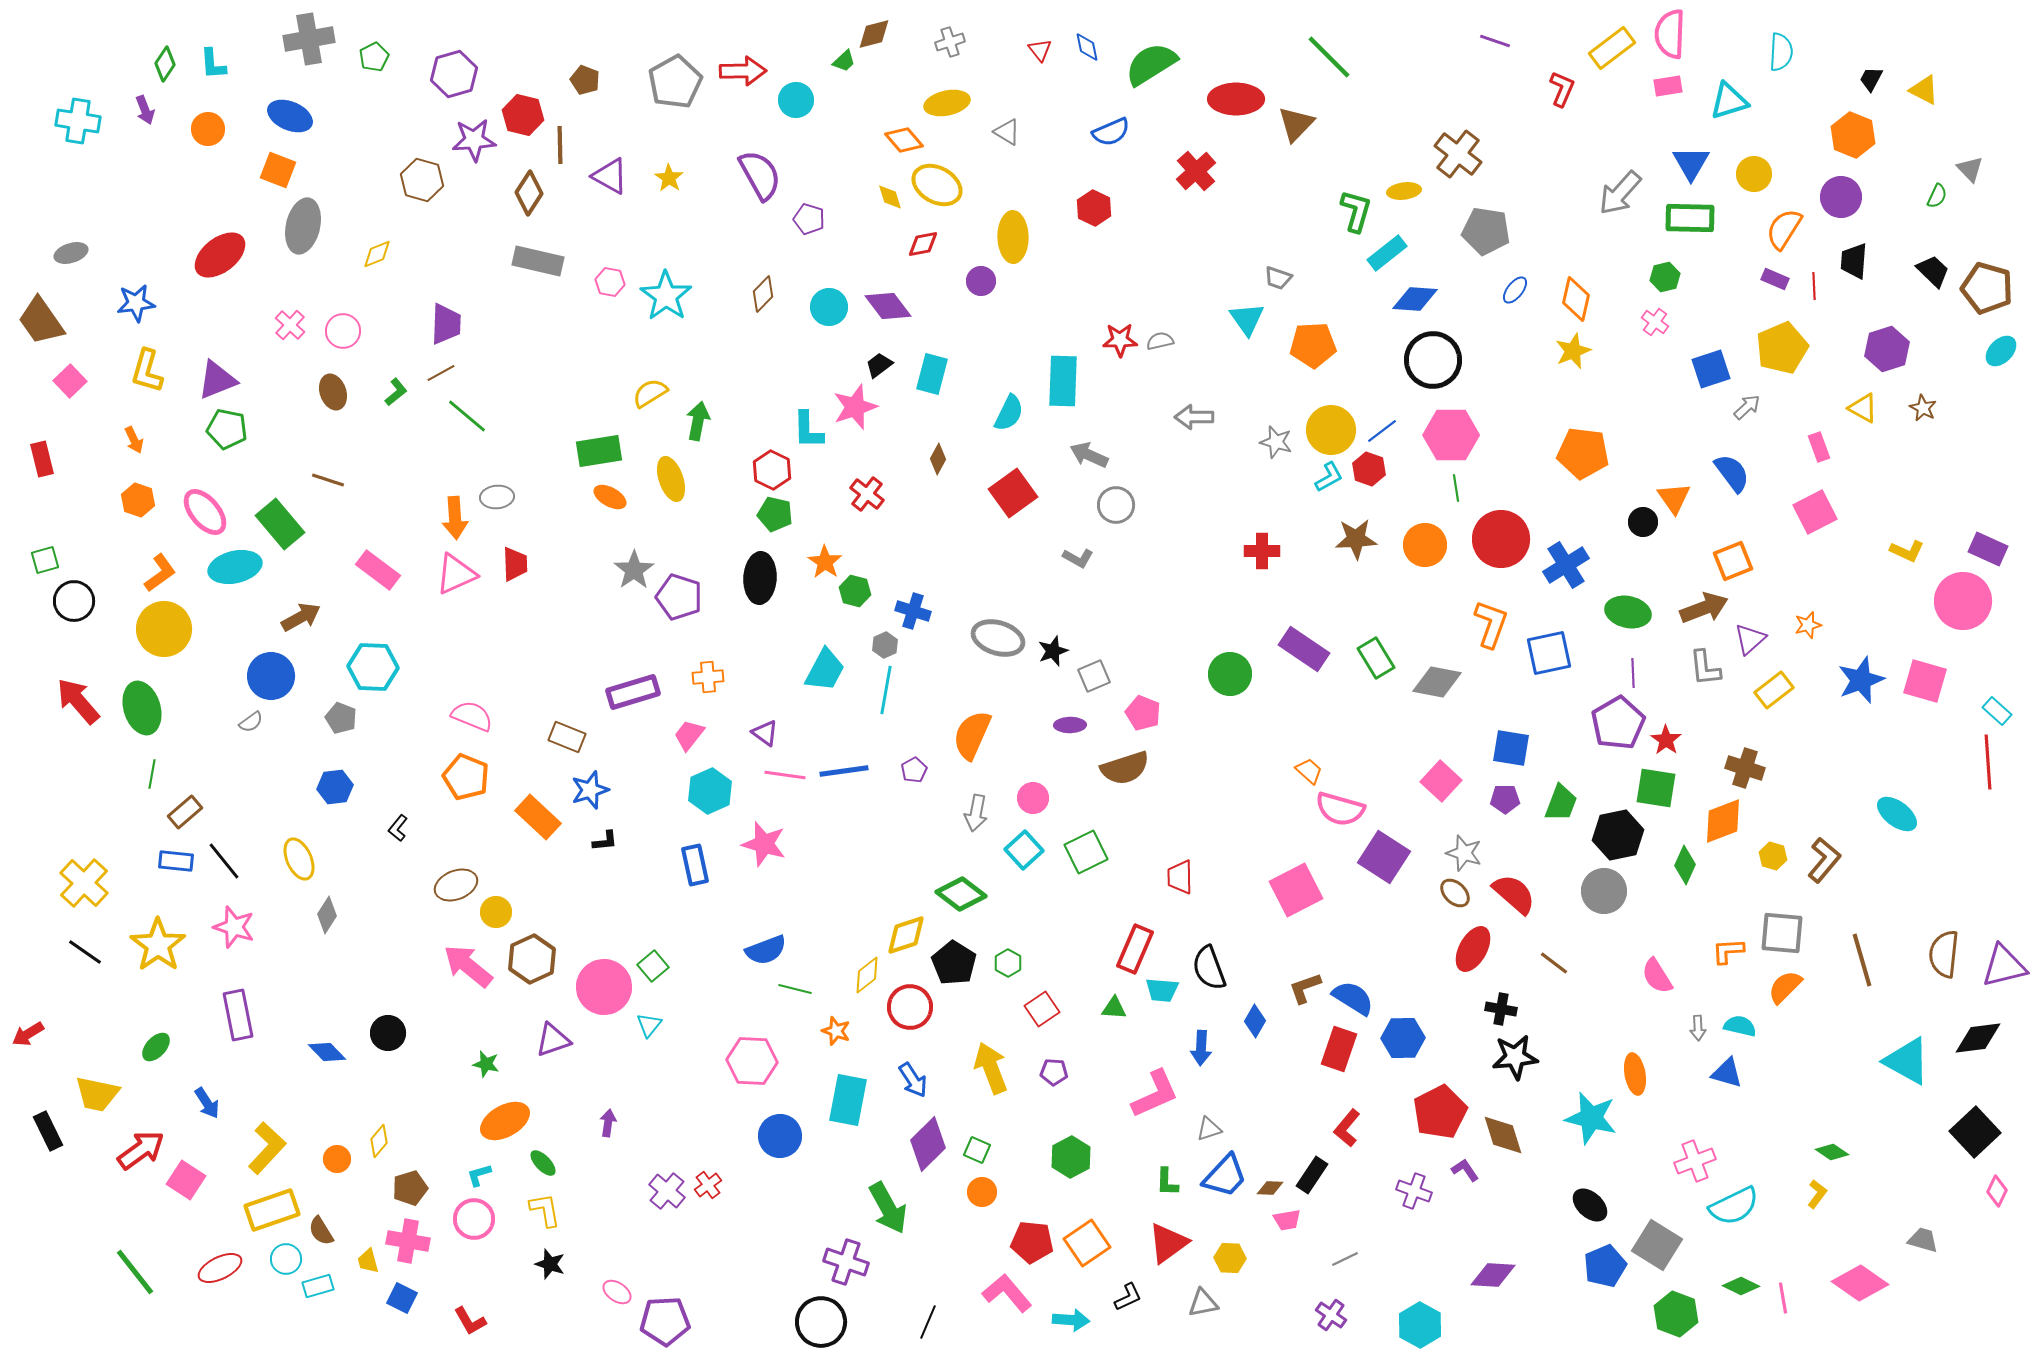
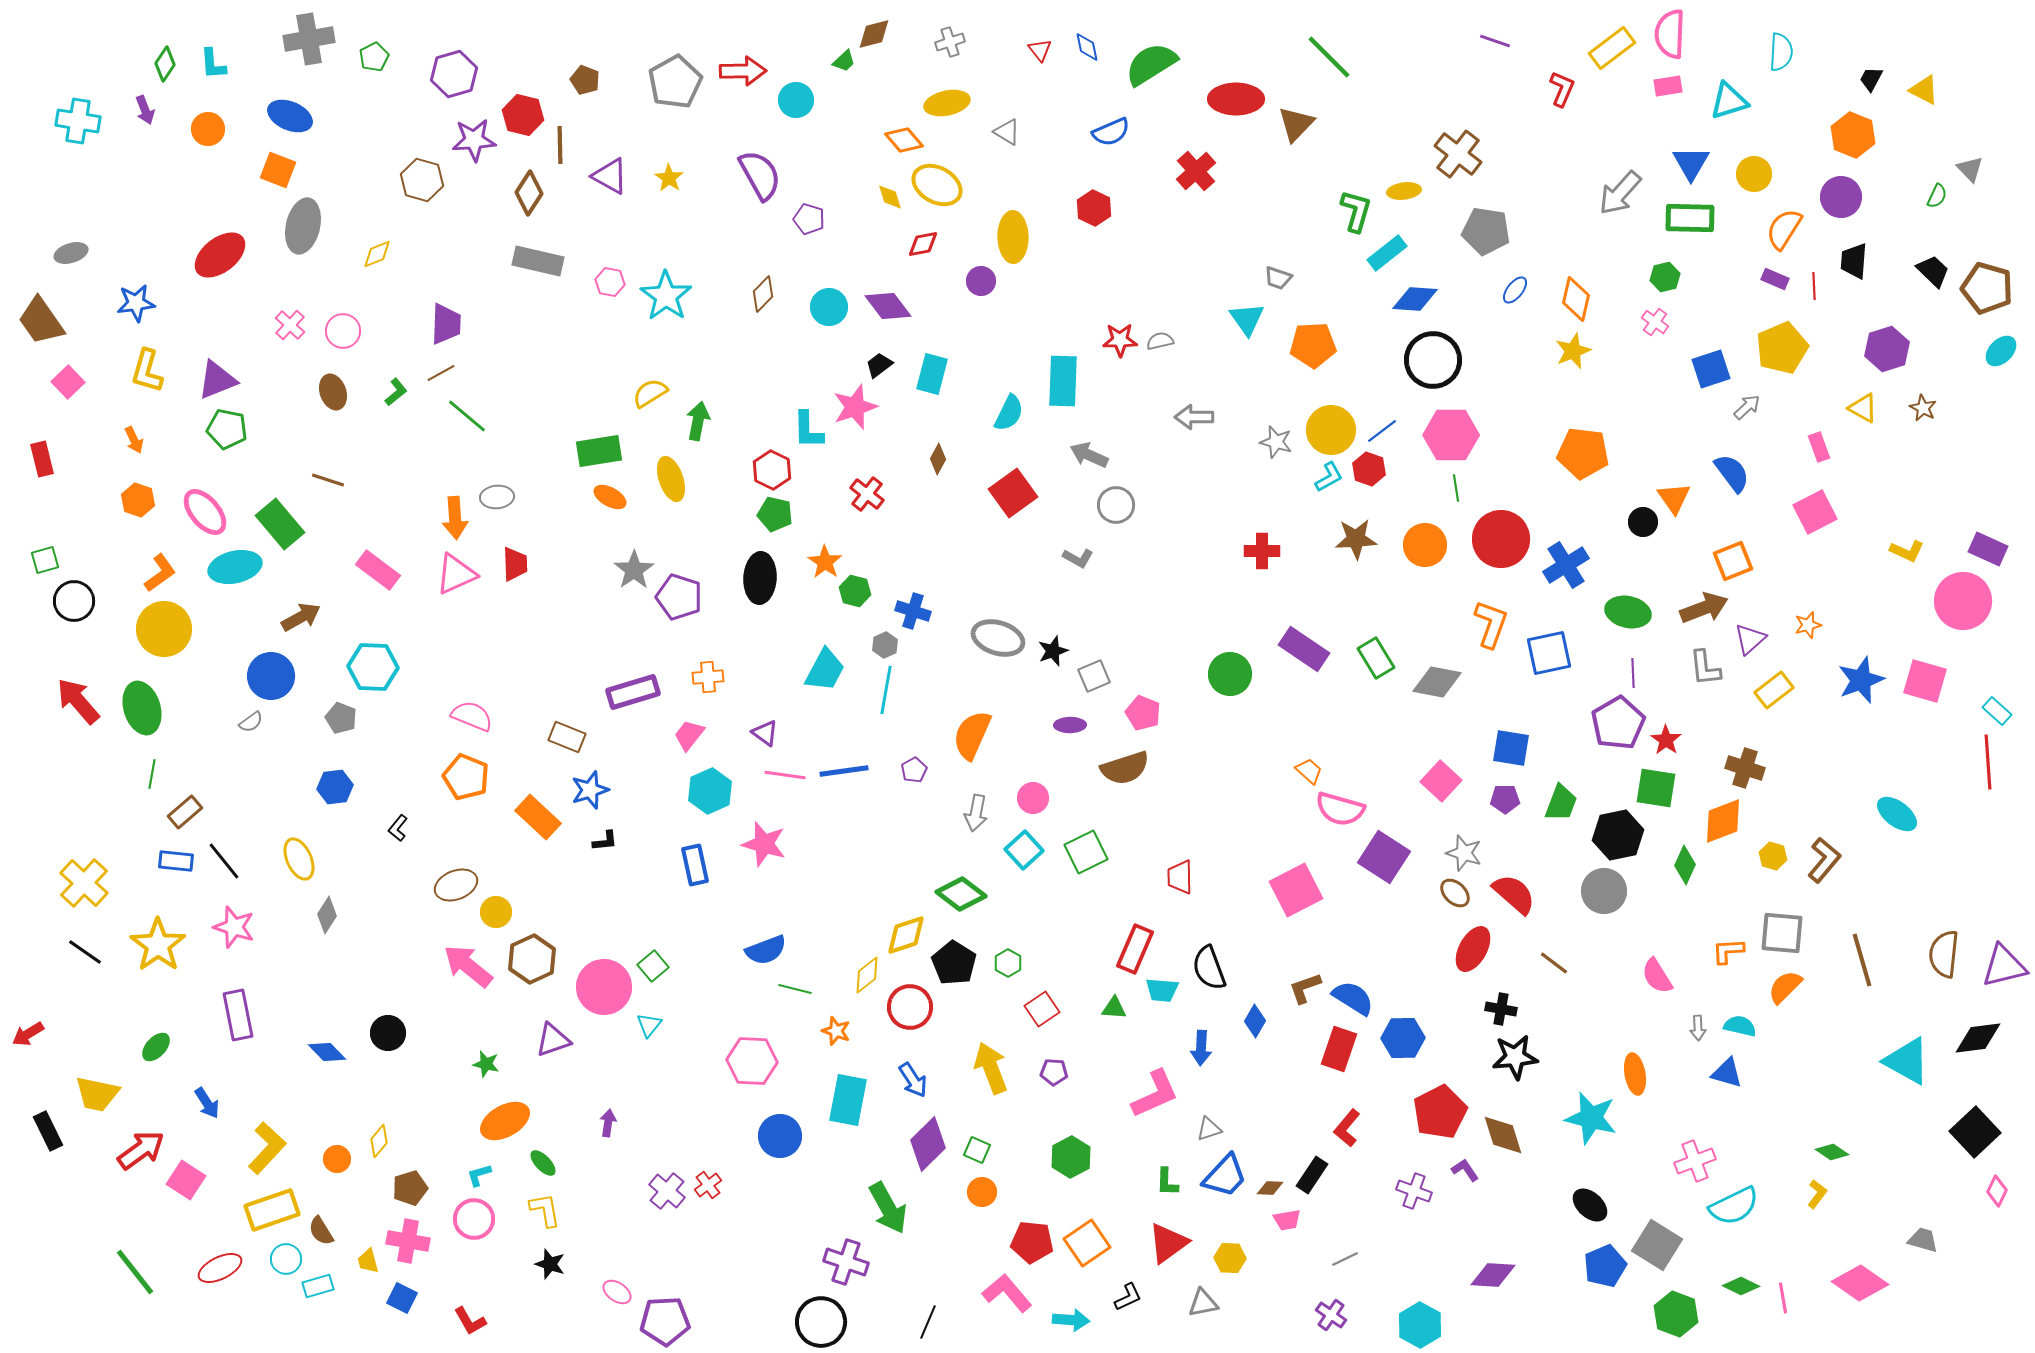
pink square at (70, 381): moved 2 px left, 1 px down
